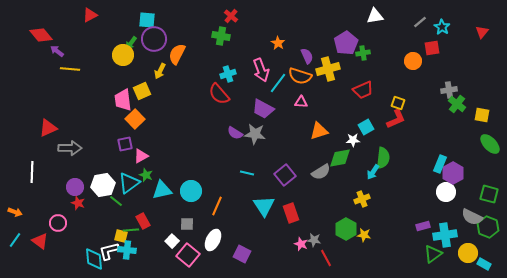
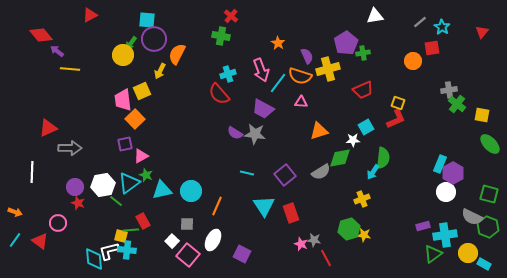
green hexagon at (346, 229): moved 3 px right; rotated 15 degrees clockwise
